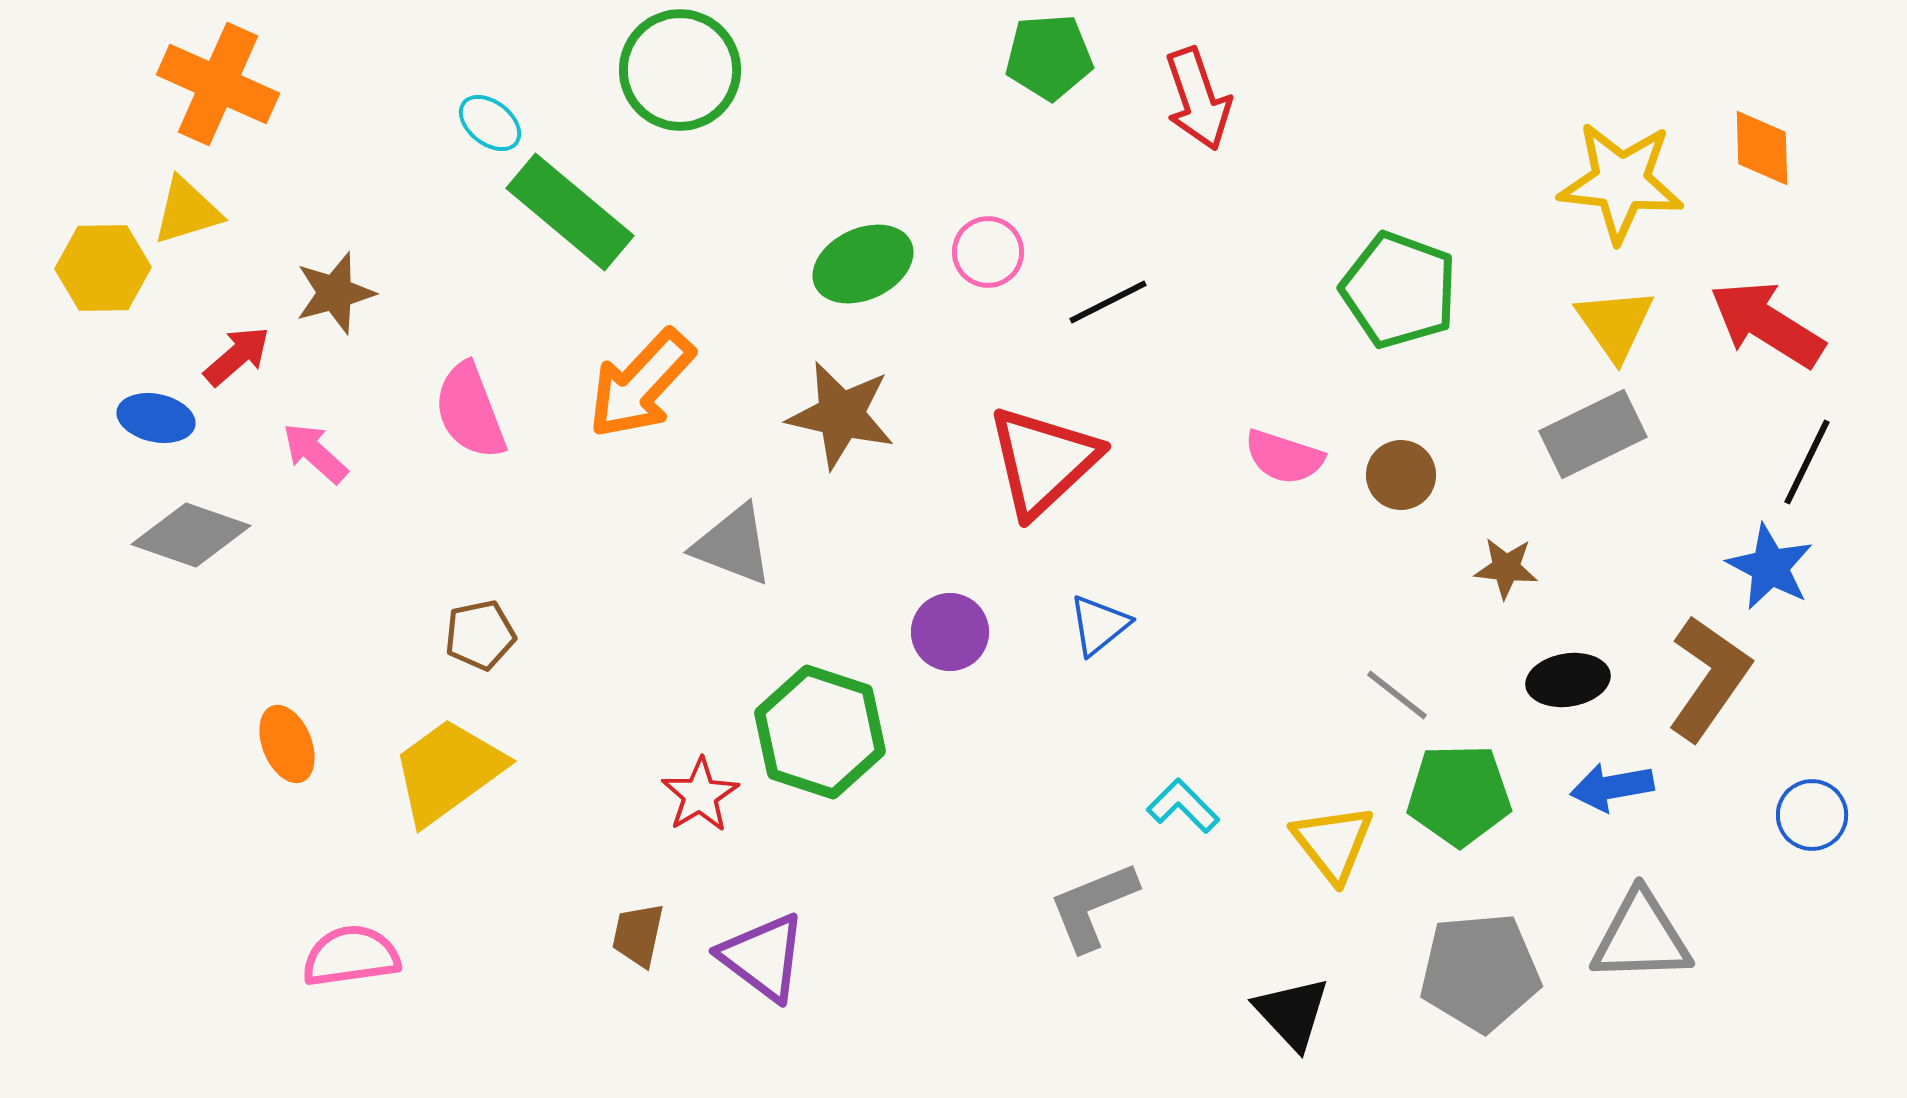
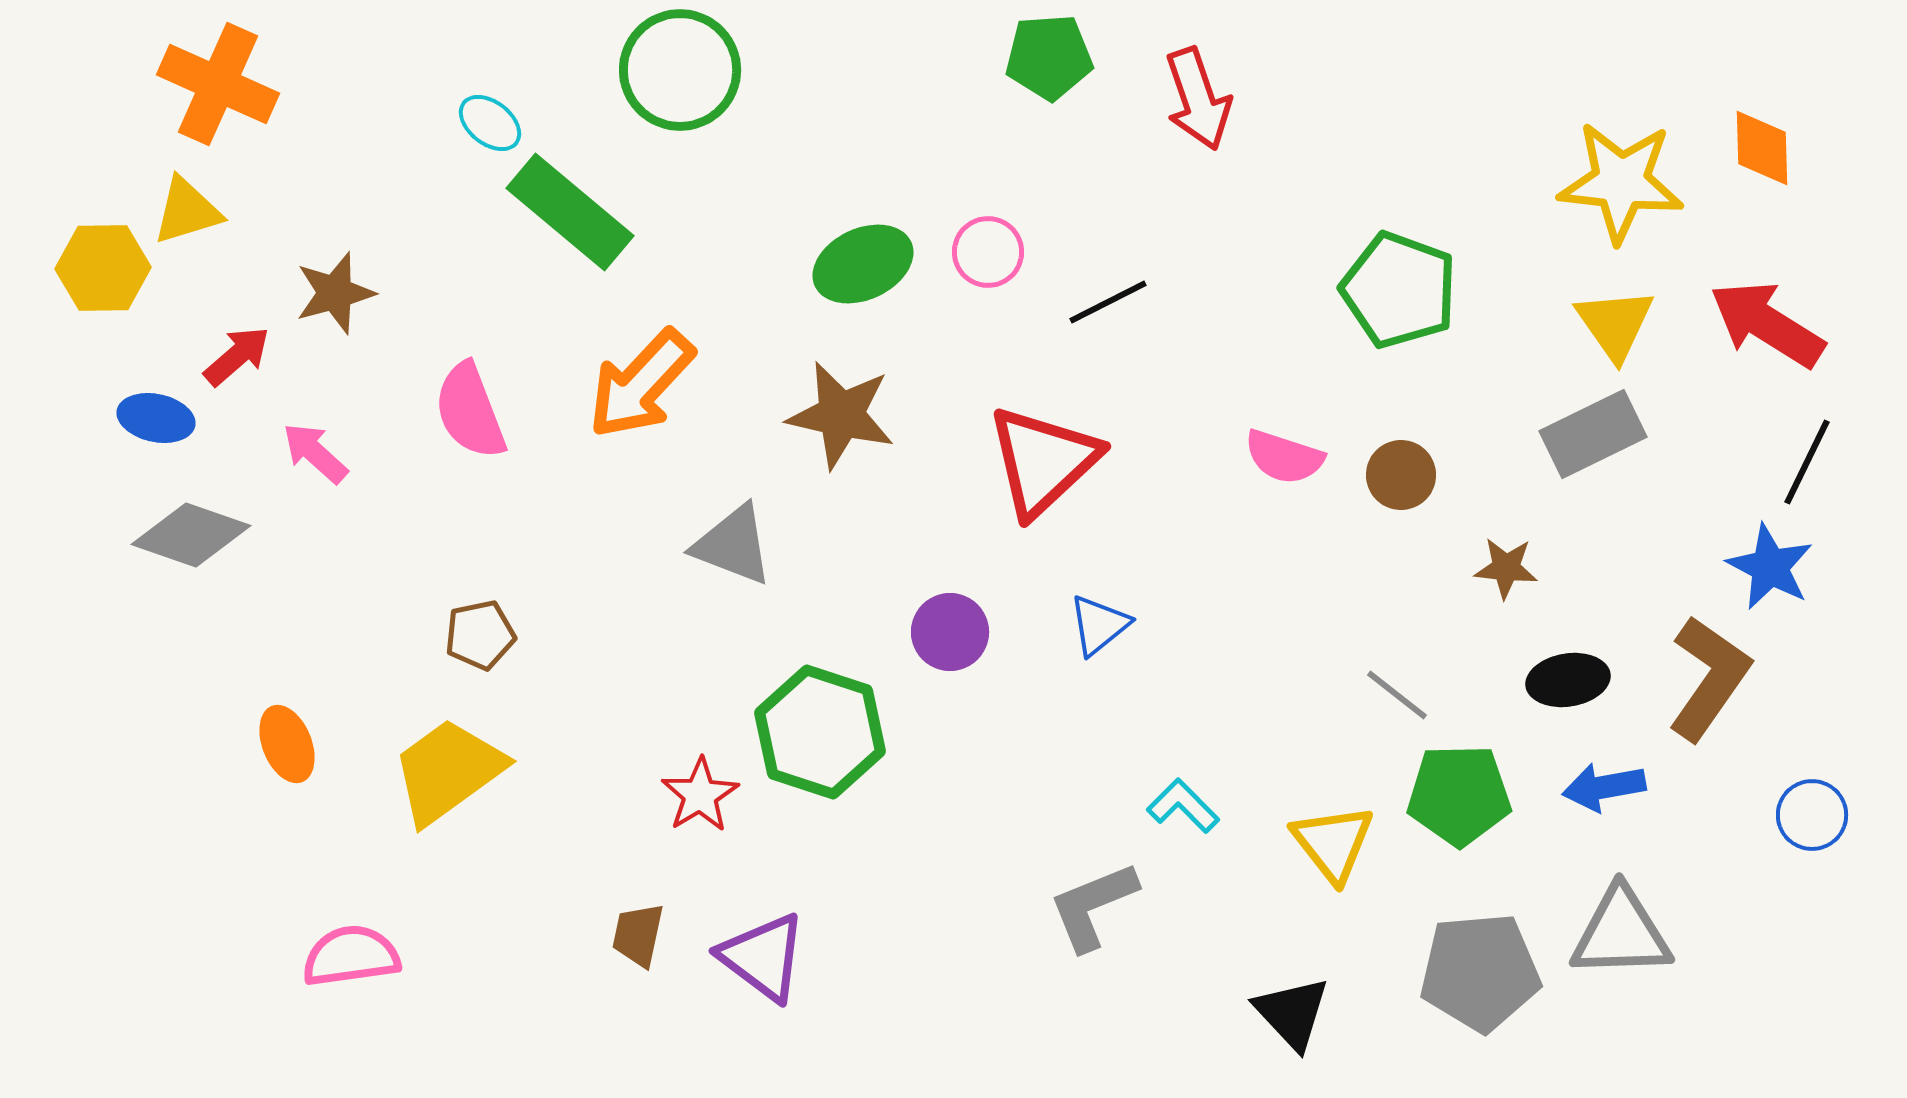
blue arrow at (1612, 787): moved 8 px left
gray triangle at (1641, 937): moved 20 px left, 4 px up
